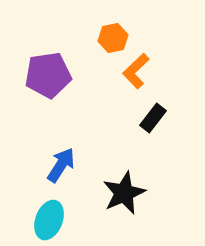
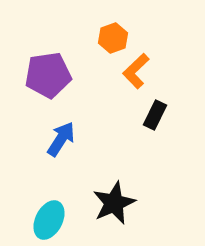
orange hexagon: rotated 8 degrees counterclockwise
black rectangle: moved 2 px right, 3 px up; rotated 12 degrees counterclockwise
blue arrow: moved 26 px up
black star: moved 10 px left, 10 px down
cyan ellipse: rotated 6 degrees clockwise
